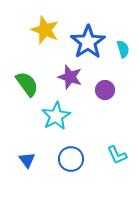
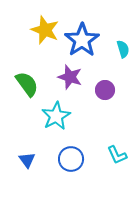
blue star: moved 6 px left, 2 px up
